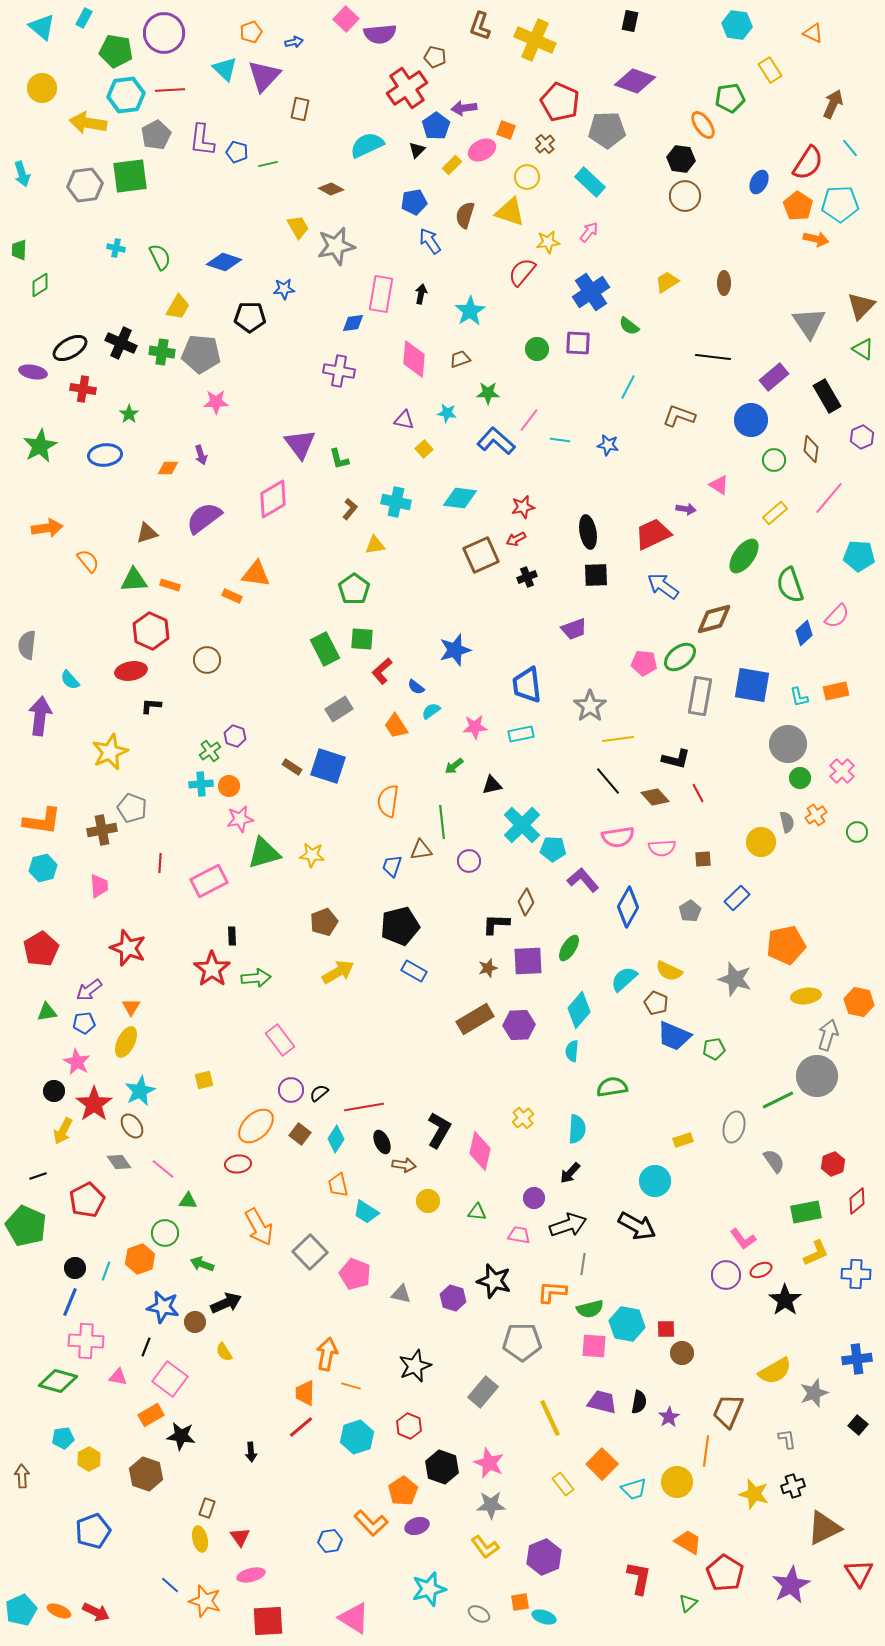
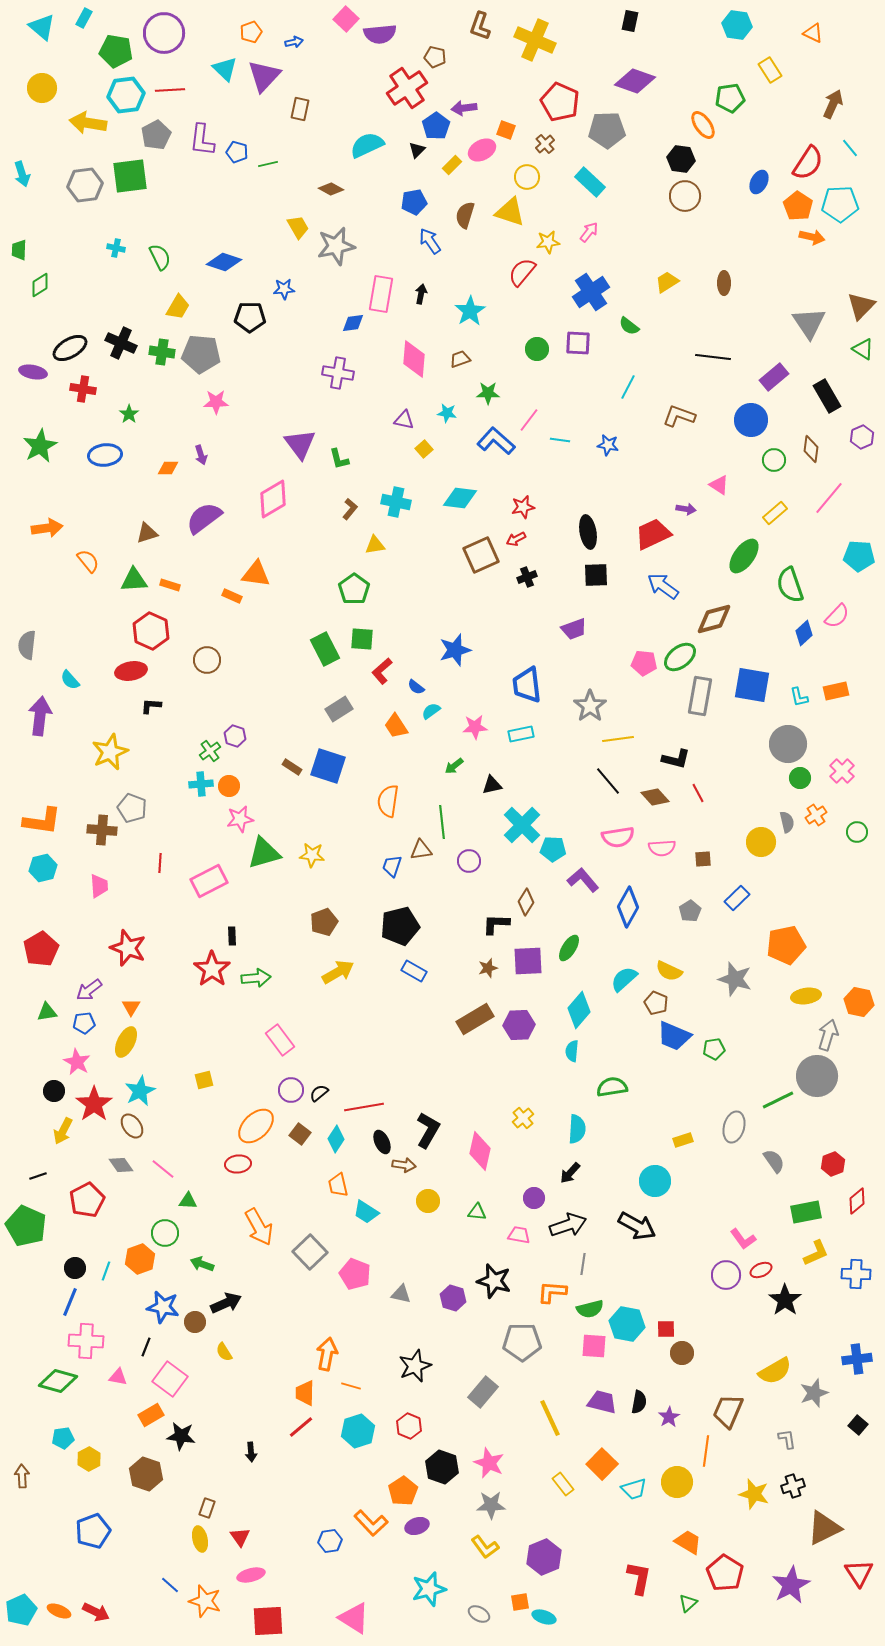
orange arrow at (816, 239): moved 4 px left, 2 px up
purple cross at (339, 371): moved 1 px left, 2 px down
brown cross at (102, 830): rotated 16 degrees clockwise
black L-shape at (439, 1130): moved 11 px left
gray diamond at (119, 1162): moved 2 px right, 3 px down
cyan hexagon at (357, 1437): moved 1 px right, 6 px up
